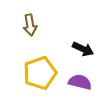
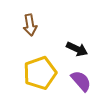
black arrow: moved 6 px left
purple semicircle: moved 1 px right, 1 px up; rotated 35 degrees clockwise
